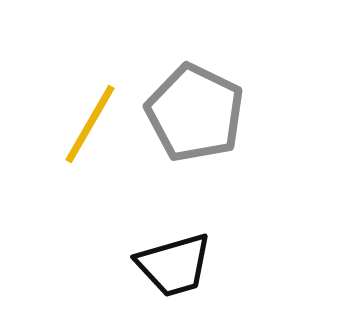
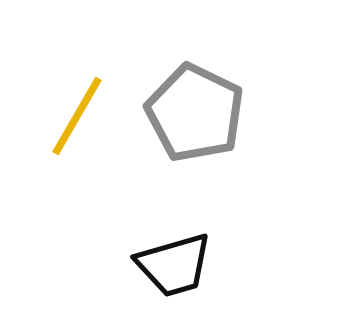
yellow line: moved 13 px left, 8 px up
